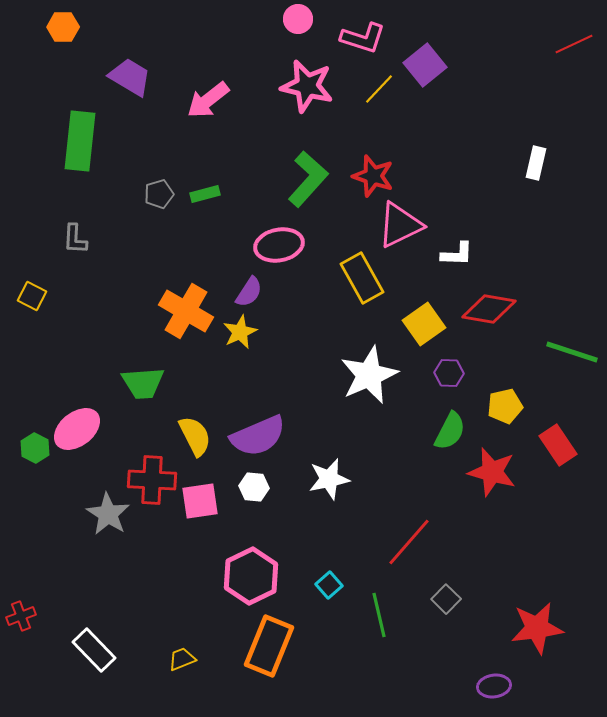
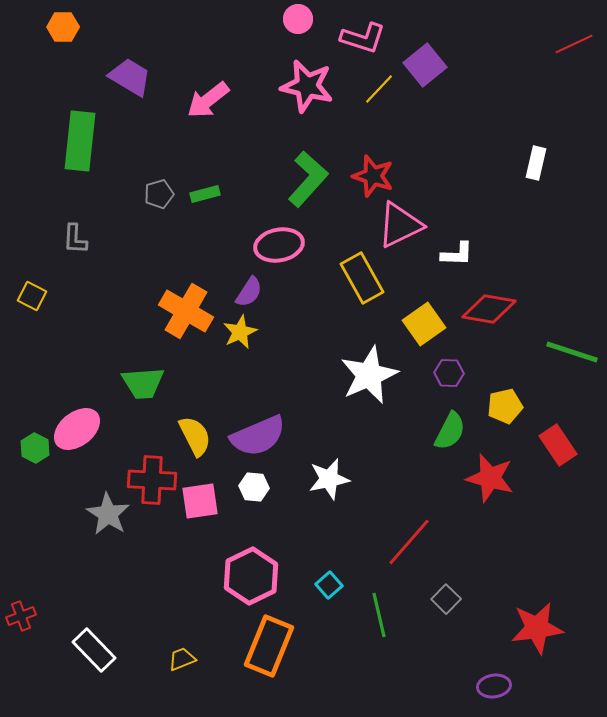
red star at (492, 472): moved 2 px left, 6 px down
